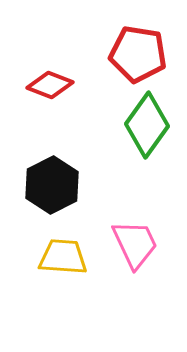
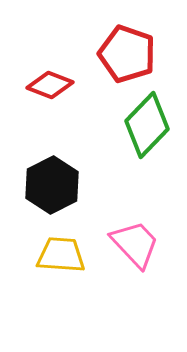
red pentagon: moved 11 px left; rotated 10 degrees clockwise
green diamond: rotated 8 degrees clockwise
pink trapezoid: rotated 18 degrees counterclockwise
yellow trapezoid: moved 2 px left, 2 px up
